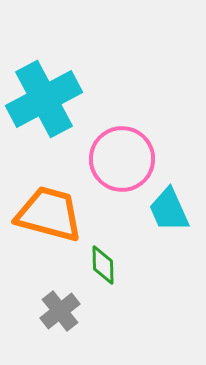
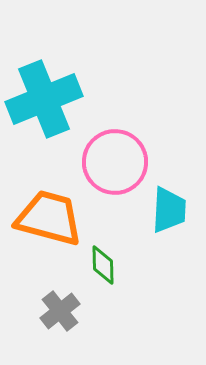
cyan cross: rotated 6 degrees clockwise
pink circle: moved 7 px left, 3 px down
cyan trapezoid: rotated 153 degrees counterclockwise
orange trapezoid: moved 4 px down
